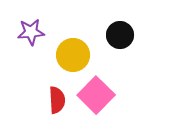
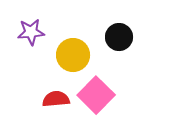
black circle: moved 1 px left, 2 px down
red semicircle: moved 1 px left, 1 px up; rotated 92 degrees counterclockwise
